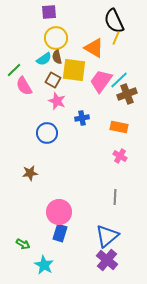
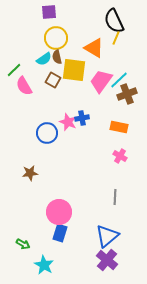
pink star: moved 11 px right, 21 px down
